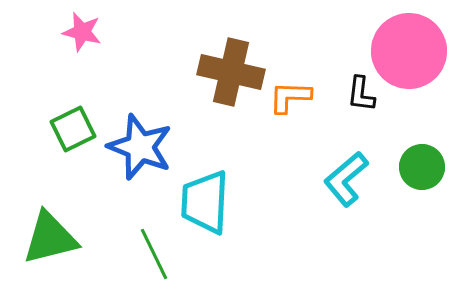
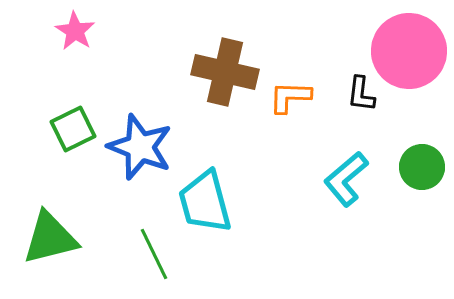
pink star: moved 7 px left, 1 px up; rotated 18 degrees clockwise
brown cross: moved 6 px left
cyan trapezoid: rotated 18 degrees counterclockwise
